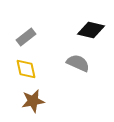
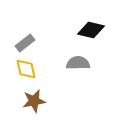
gray rectangle: moved 1 px left, 6 px down
gray semicircle: rotated 25 degrees counterclockwise
brown star: moved 1 px right
